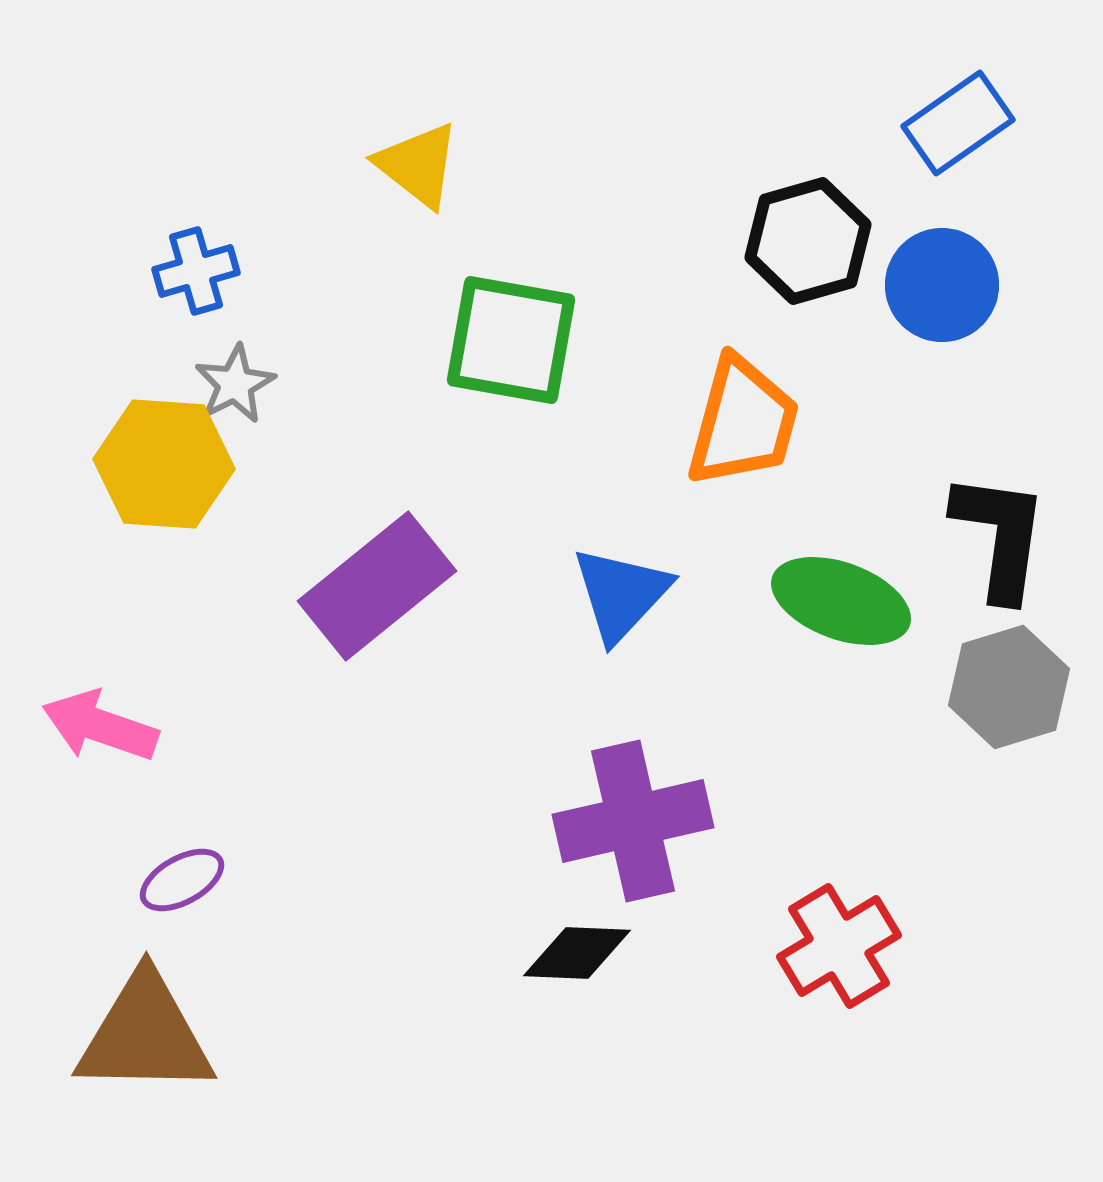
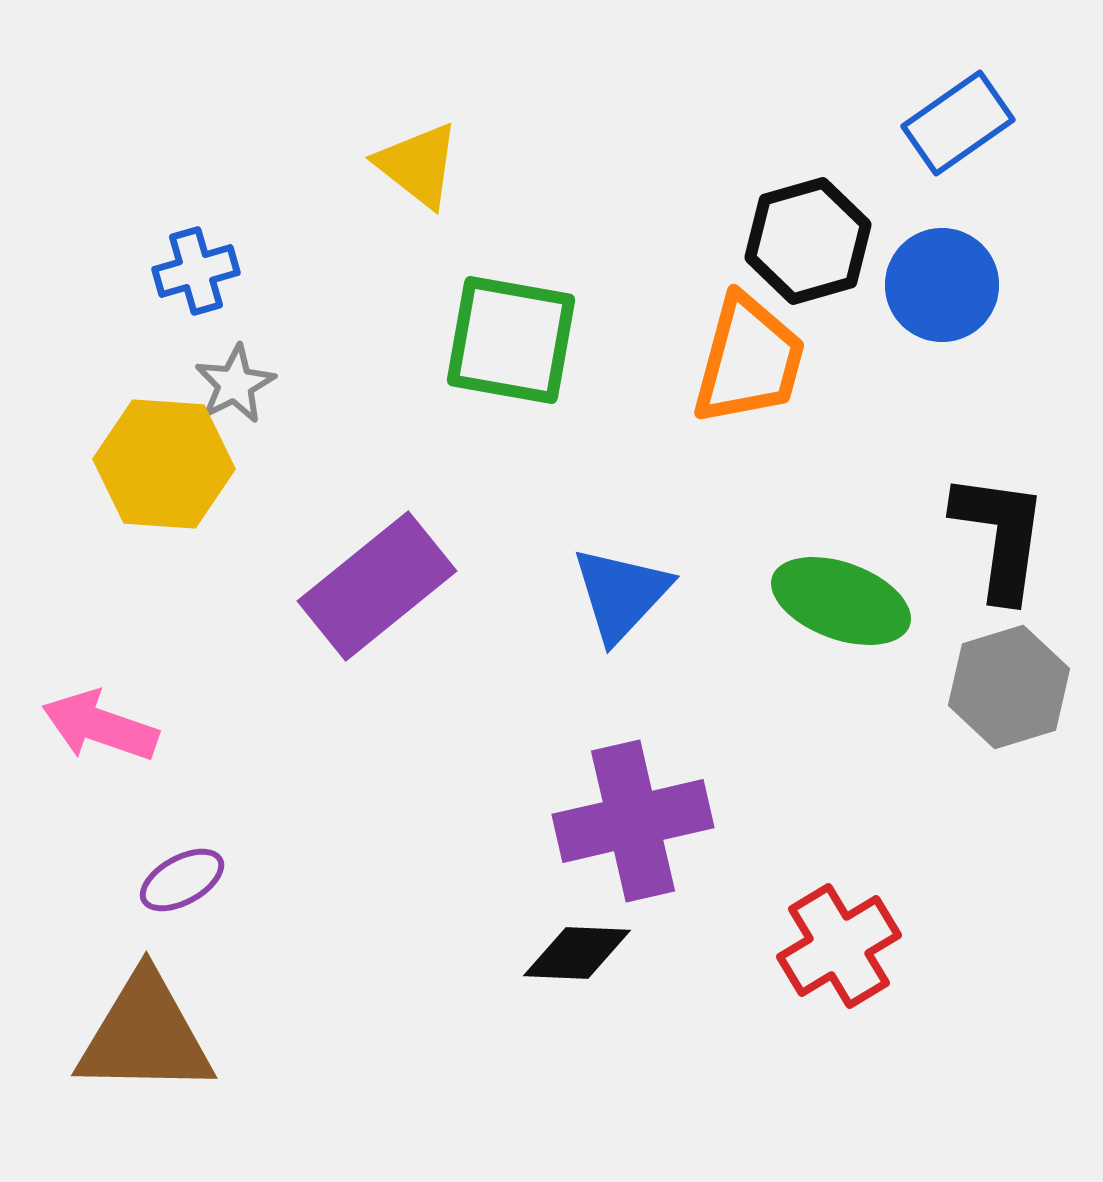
orange trapezoid: moved 6 px right, 62 px up
